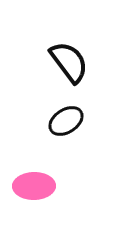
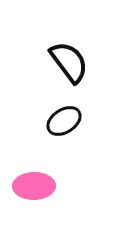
black ellipse: moved 2 px left
